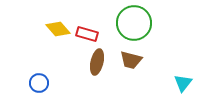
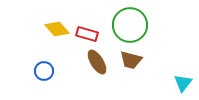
green circle: moved 4 px left, 2 px down
yellow diamond: moved 1 px left
brown ellipse: rotated 45 degrees counterclockwise
blue circle: moved 5 px right, 12 px up
